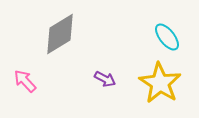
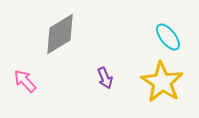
cyan ellipse: moved 1 px right
purple arrow: moved 1 px up; rotated 40 degrees clockwise
yellow star: moved 2 px right, 1 px up
